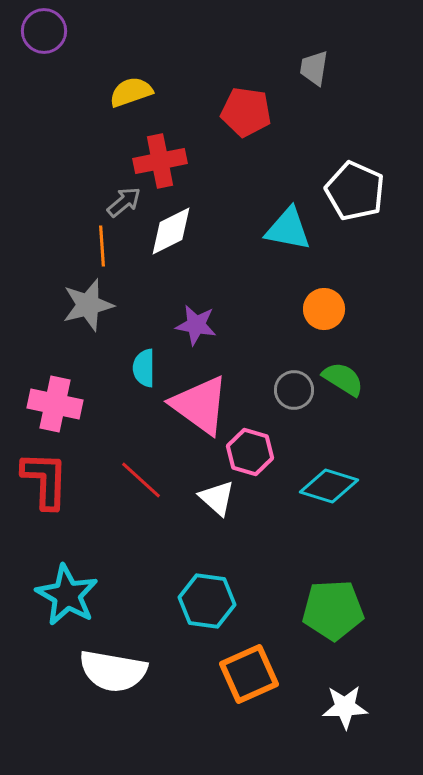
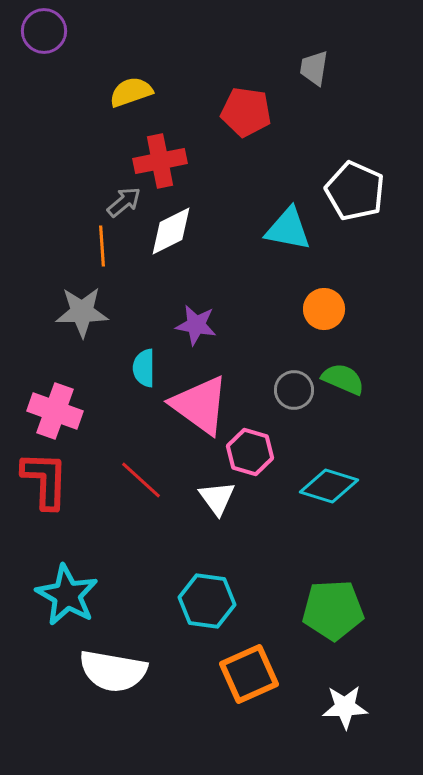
gray star: moved 6 px left, 7 px down; rotated 14 degrees clockwise
green semicircle: rotated 9 degrees counterclockwise
pink cross: moved 7 px down; rotated 8 degrees clockwise
white triangle: rotated 12 degrees clockwise
